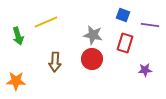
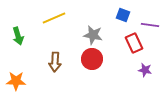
yellow line: moved 8 px right, 4 px up
red rectangle: moved 9 px right; rotated 42 degrees counterclockwise
purple star: rotated 16 degrees clockwise
